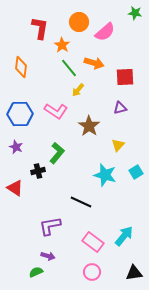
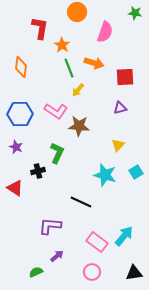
orange circle: moved 2 px left, 10 px up
pink semicircle: rotated 30 degrees counterclockwise
green line: rotated 18 degrees clockwise
brown star: moved 10 px left; rotated 30 degrees counterclockwise
green L-shape: rotated 15 degrees counterclockwise
purple L-shape: rotated 15 degrees clockwise
pink rectangle: moved 4 px right
purple arrow: moved 9 px right; rotated 56 degrees counterclockwise
